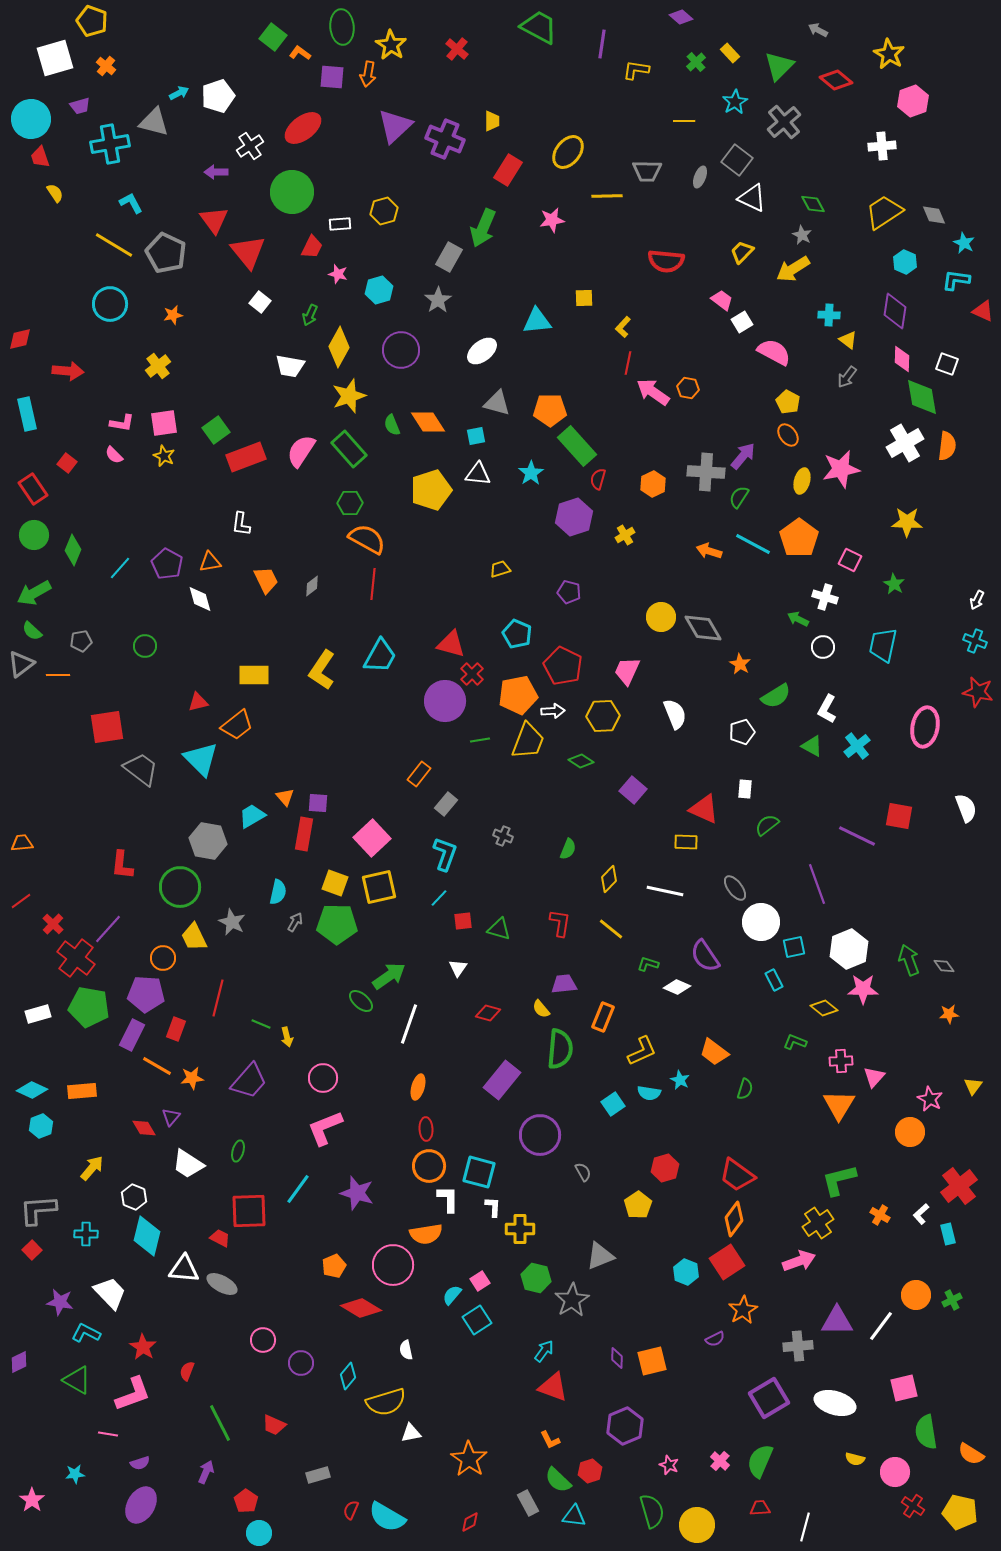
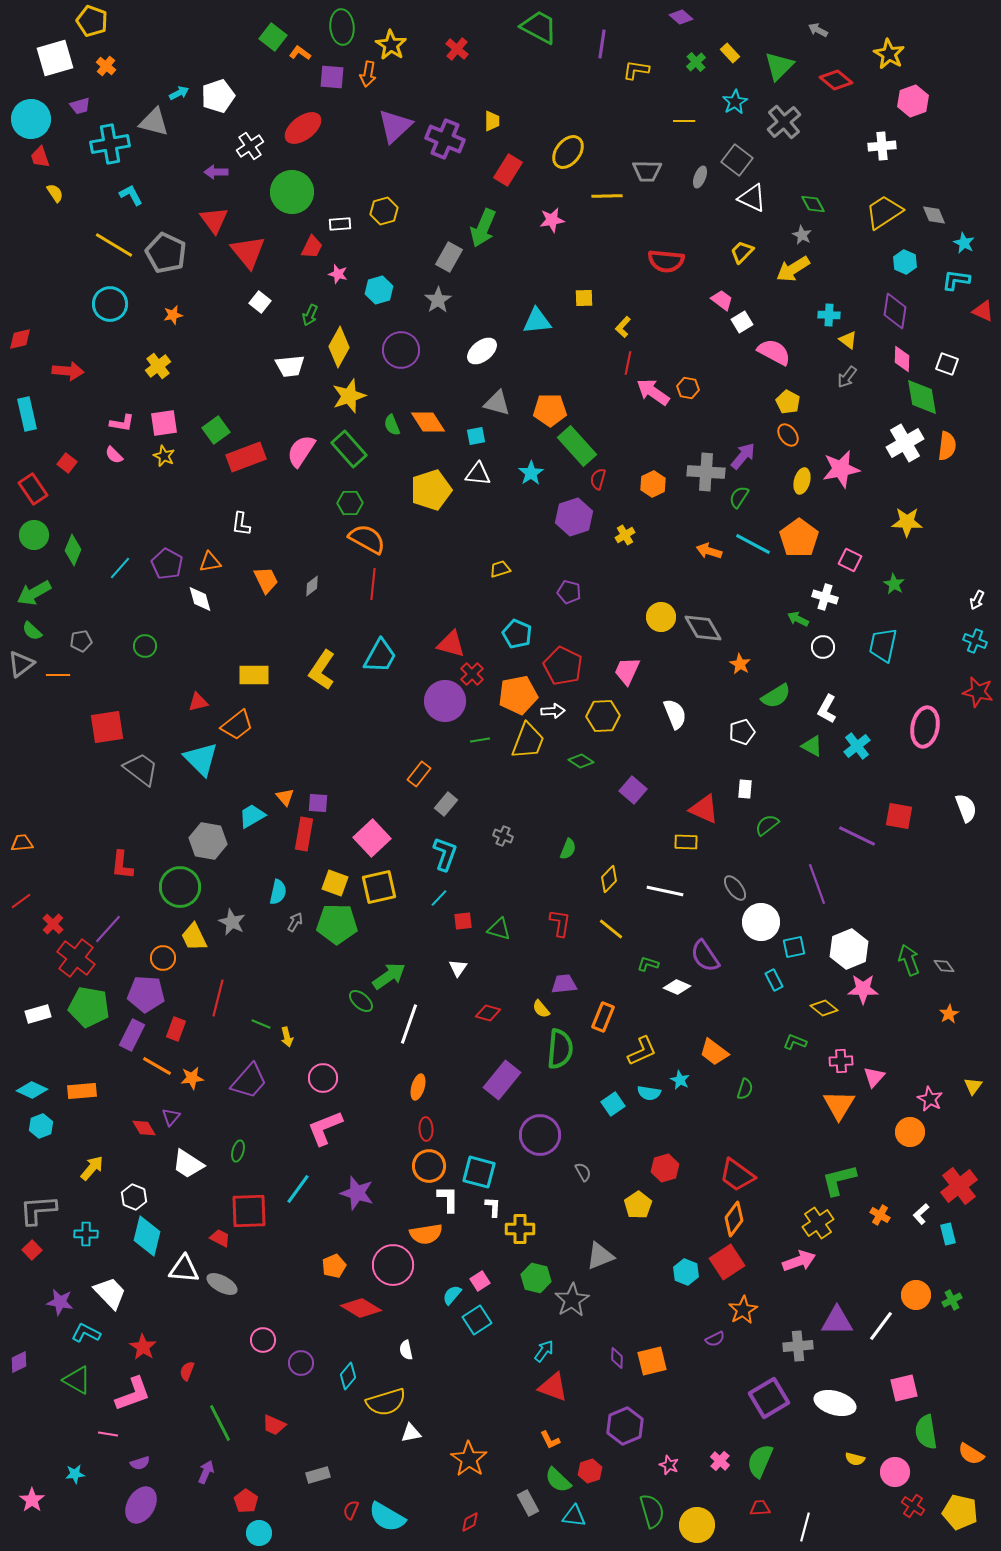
cyan L-shape at (131, 203): moved 8 px up
white trapezoid at (290, 366): rotated 16 degrees counterclockwise
orange star at (949, 1014): rotated 24 degrees counterclockwise
